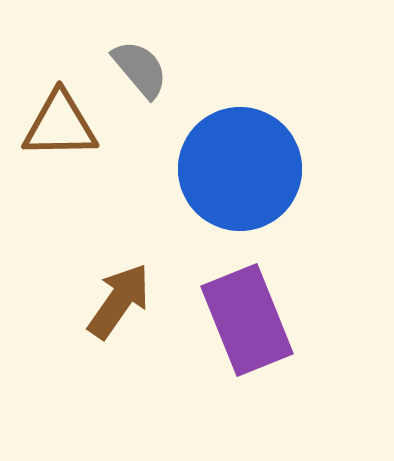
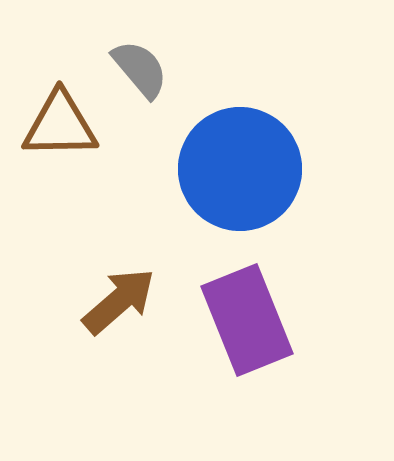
brown arrow: rotated 14 degrees clockwise
